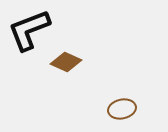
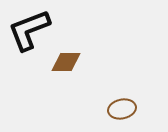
brown diamond: rotated 24 degrees counterclockwise
